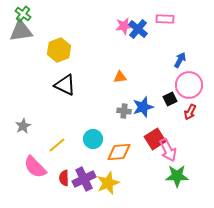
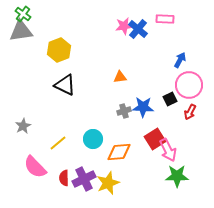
blue star: rotated 20 degrees clockwise
gray cross: rotated 24 degrees counterclockwise
yellow line: moved 1 px right, 2 px up
